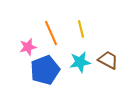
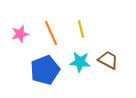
pink star: moved 8 px left, 13 px up
cyan star: rotated 15 degrees clockwise
